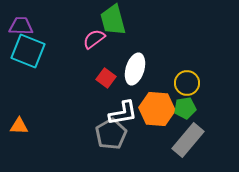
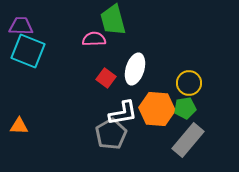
pink semicircle: rotated 35 degrees clockwise
yellow circle: moved 2 px right
